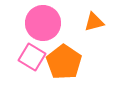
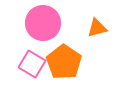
orange triangle: moved 3 px right, 6 px down
pink square: moved 7 px down
